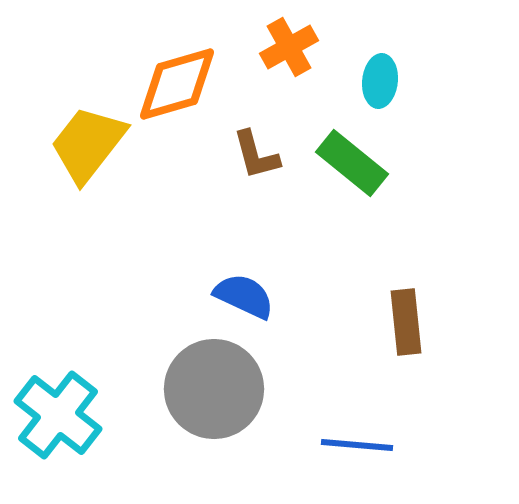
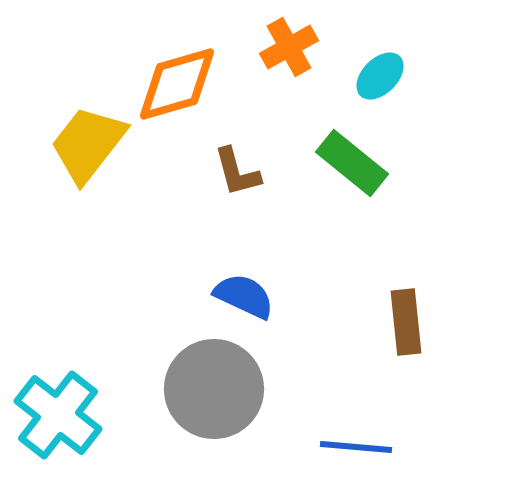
cyan ellipse: moved 5 px up; rotated 39 degrees clockwise
brown L-shape: moved 19 px left, 17 px down
blue line: moved 1 px left, 2 px down
